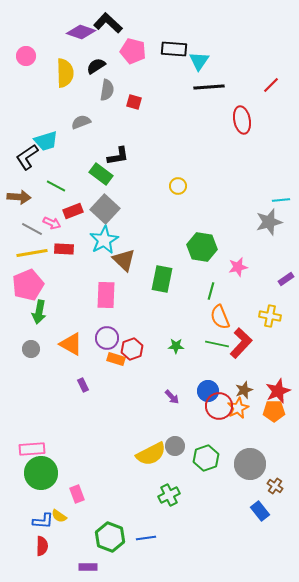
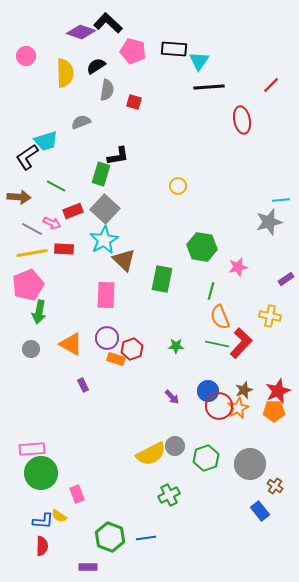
green rectangle at (101, 174): rotated 70 degrees clockwise
